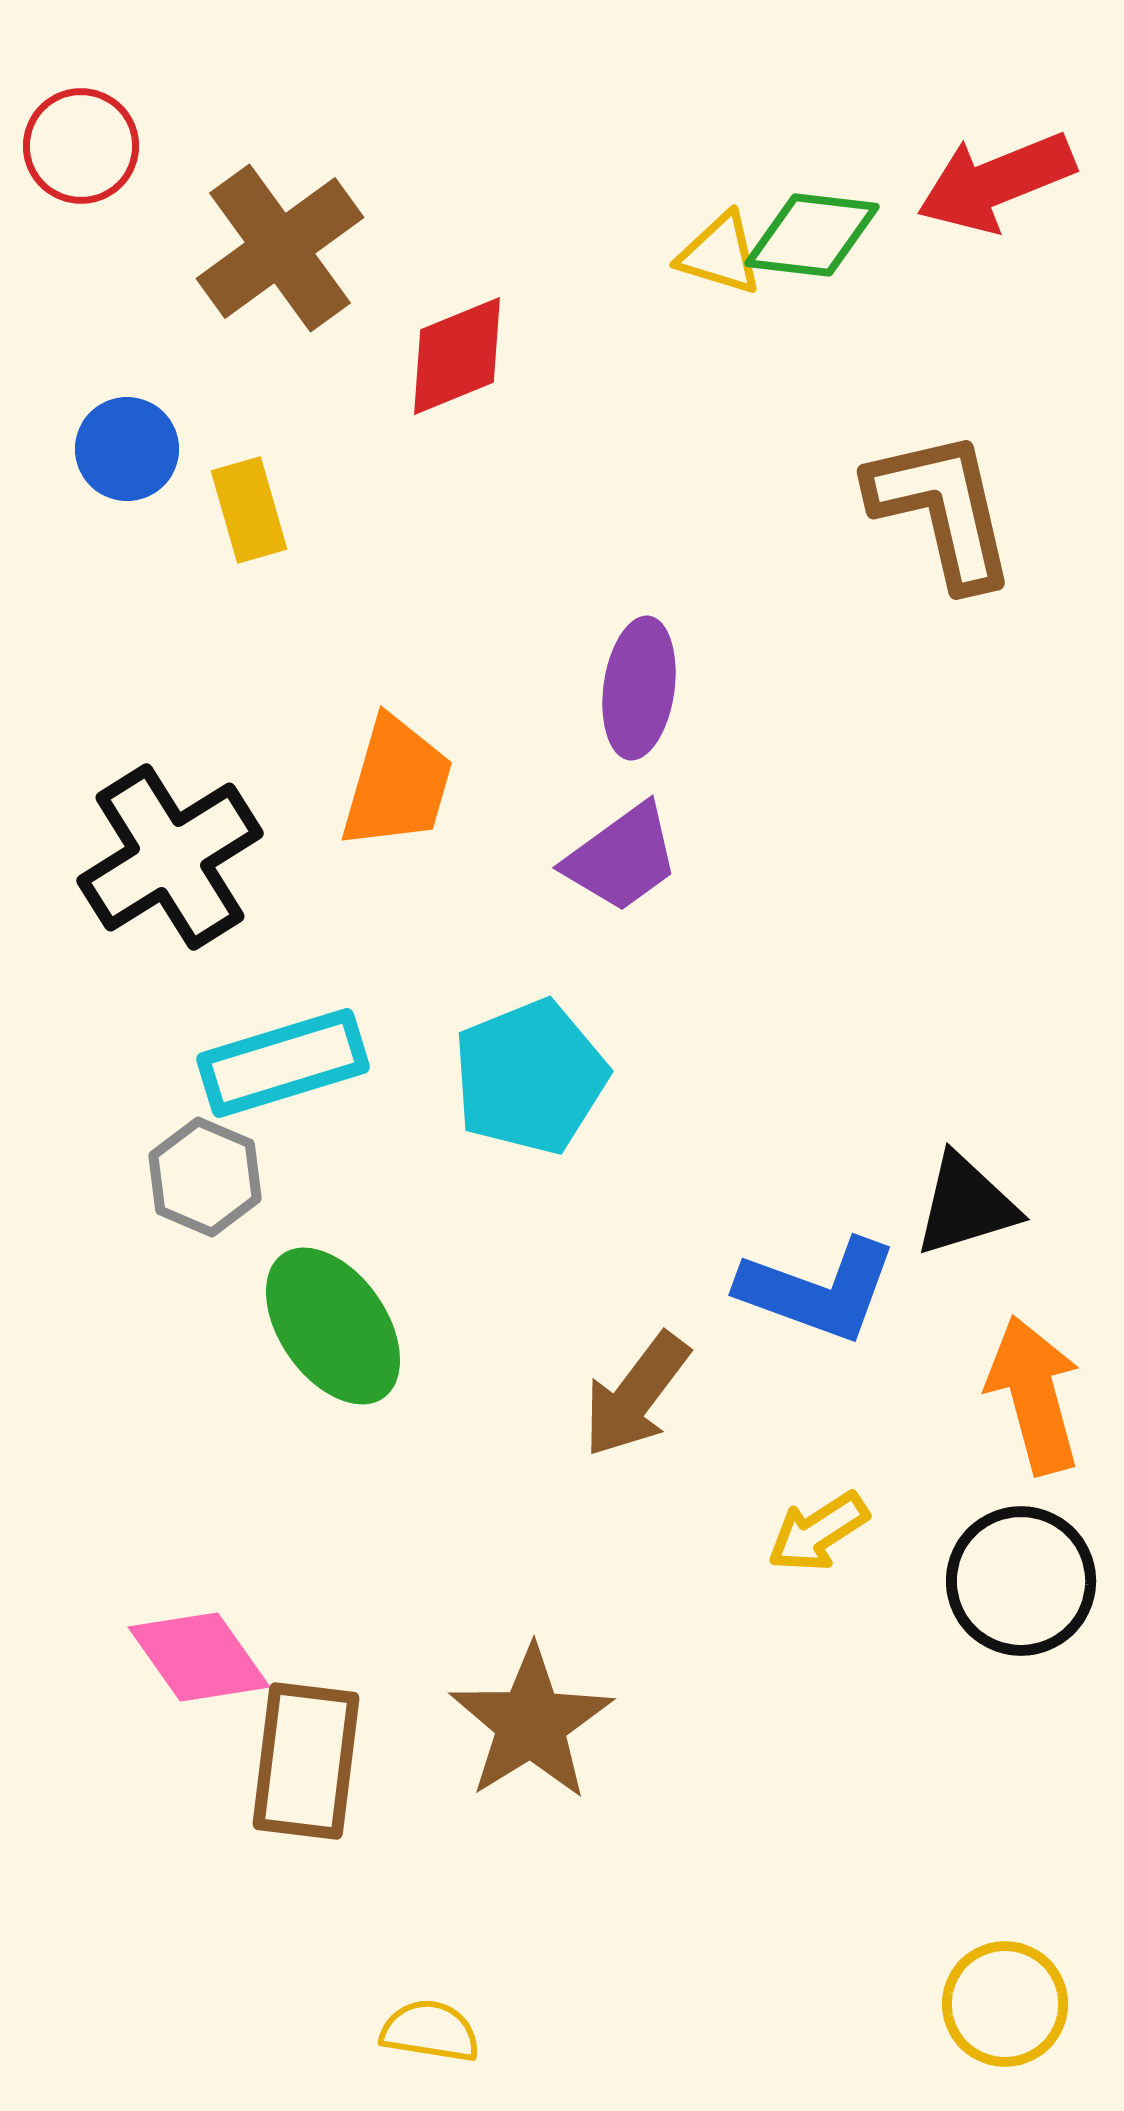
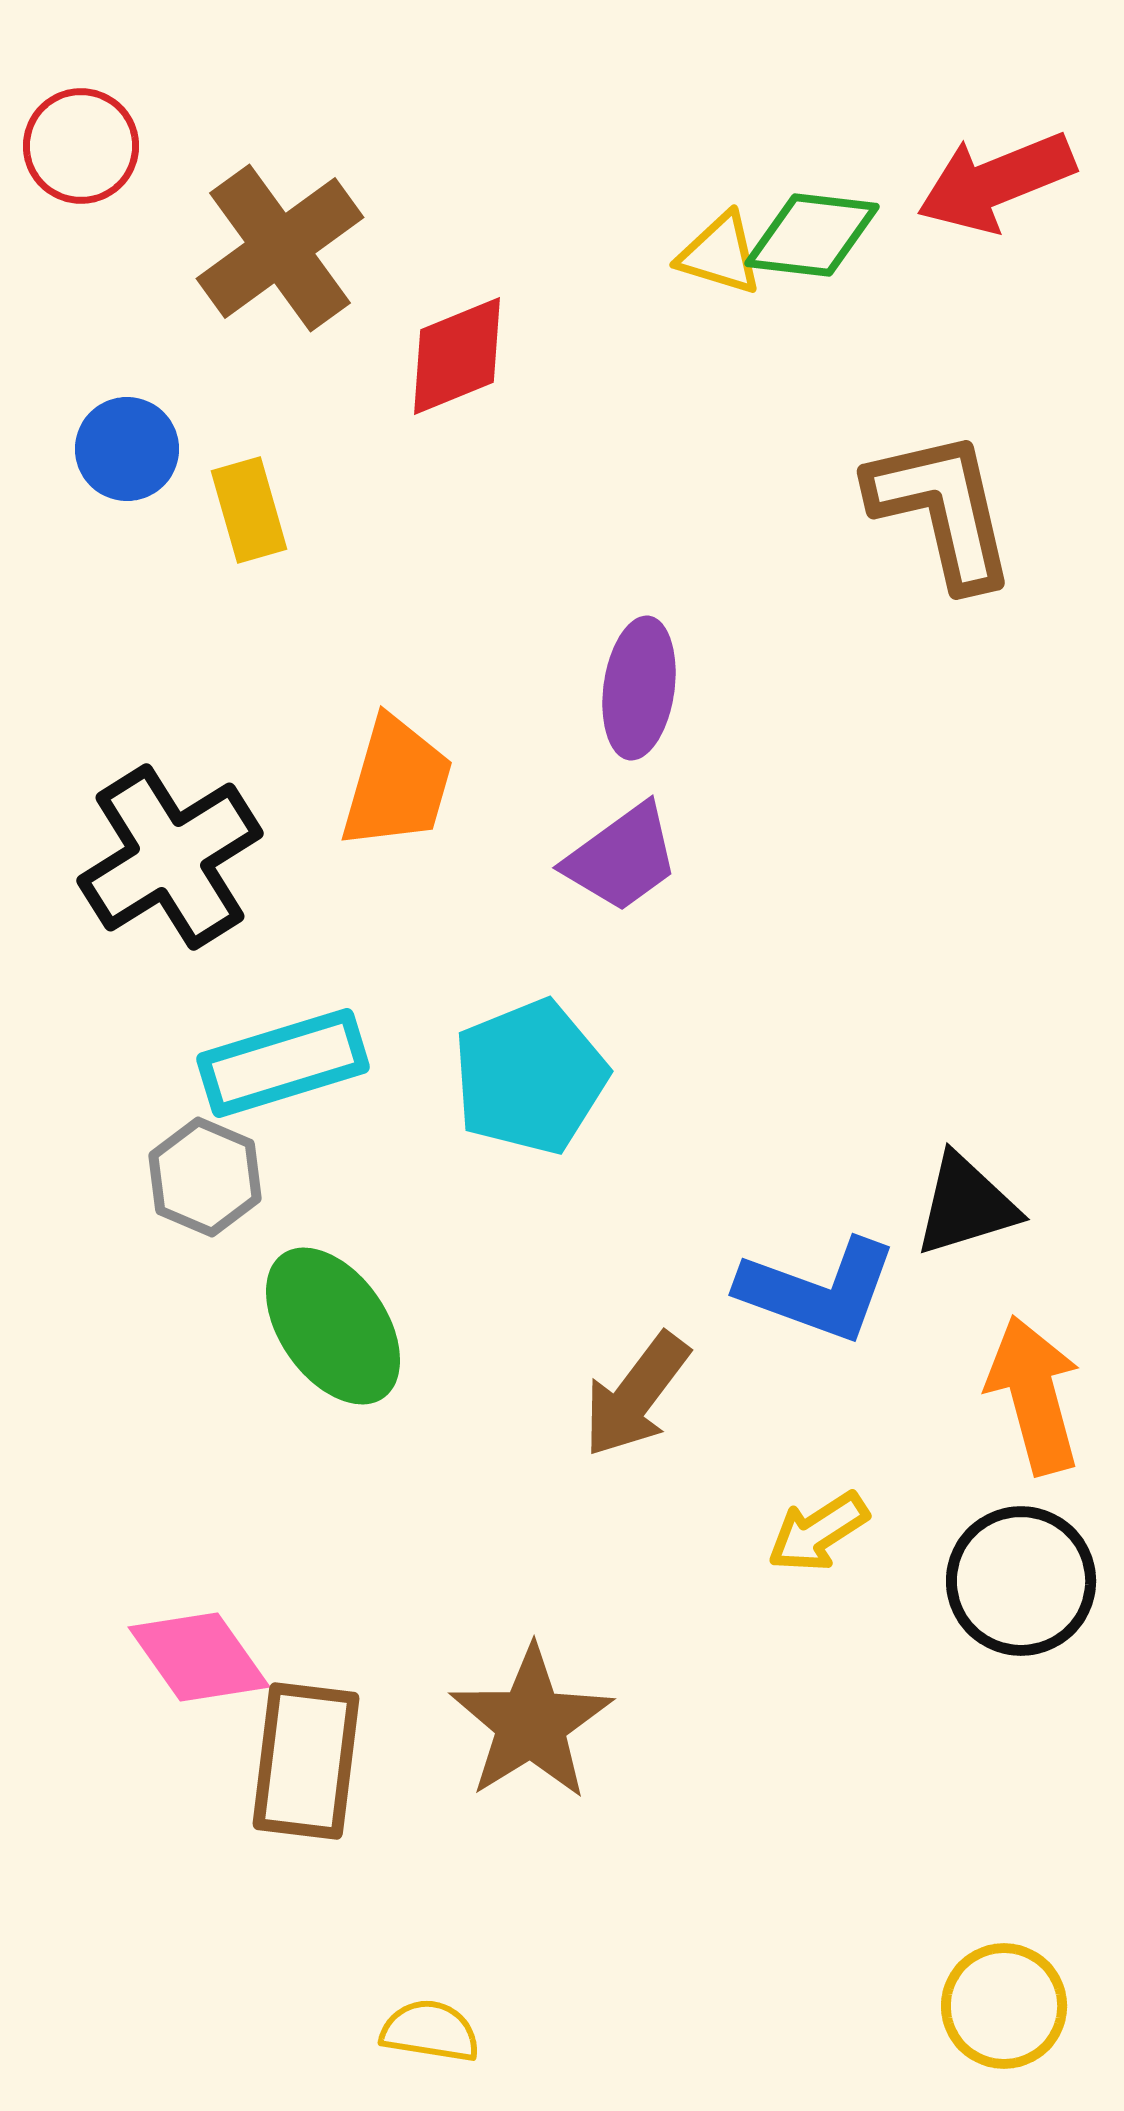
yellow circle: moved 1 px left, 2 px down
